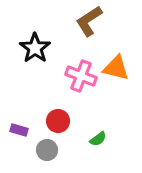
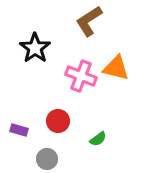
gray circle: moved 9 px down
